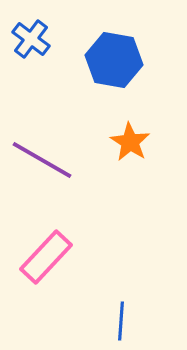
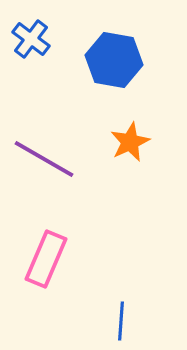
orange star: rotated 15 degrees clockwise
purple line: moved 2 px right, 1 px up
pink rectangle: moved 2 px down; rotated 20 degrees counterclockwise
